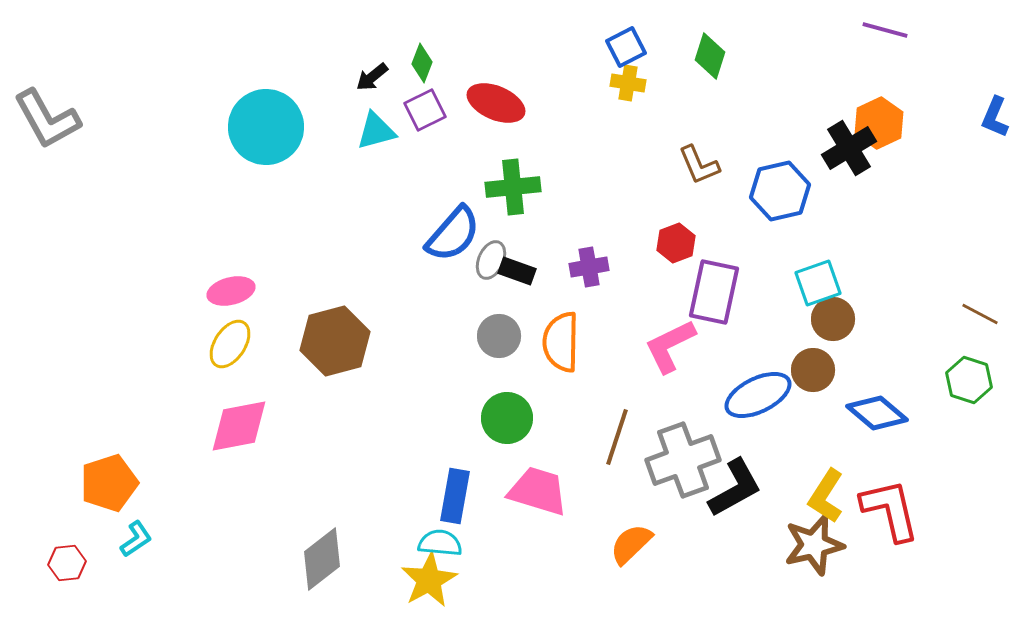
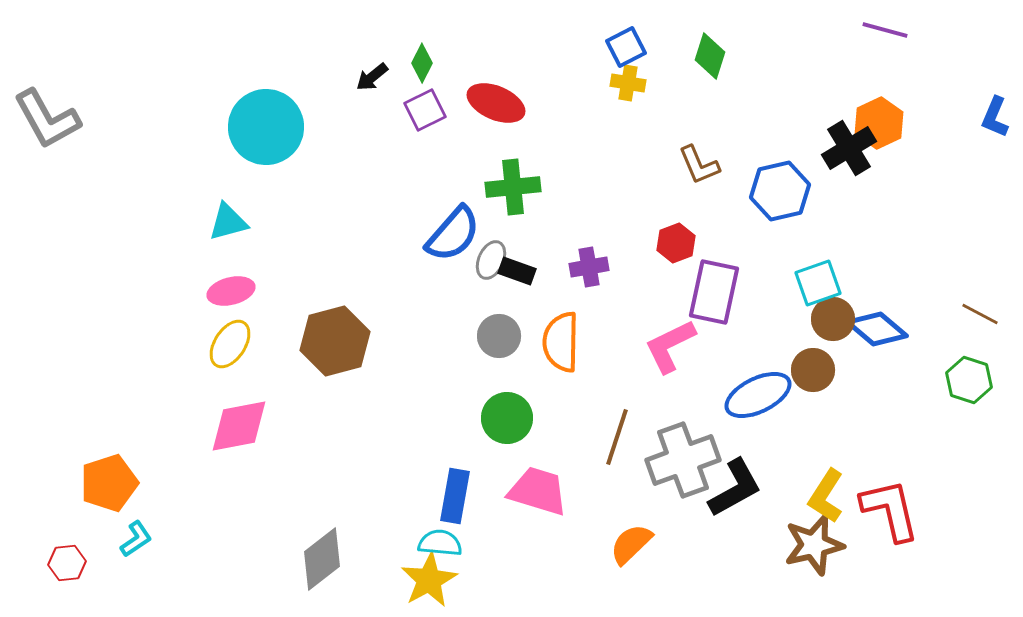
green diamond at (422, 63): rotated 6 degrees clockwise
cyan triangle at (376, 131): moved 148 px left, 91 px down
blue diamond at (877, 413): moved 84 px up
